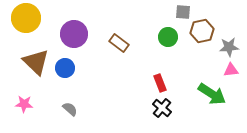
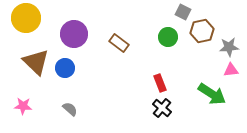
gray square: rotated 21 degrees clockwise
pink star: moved 1 px left, 2 px down
